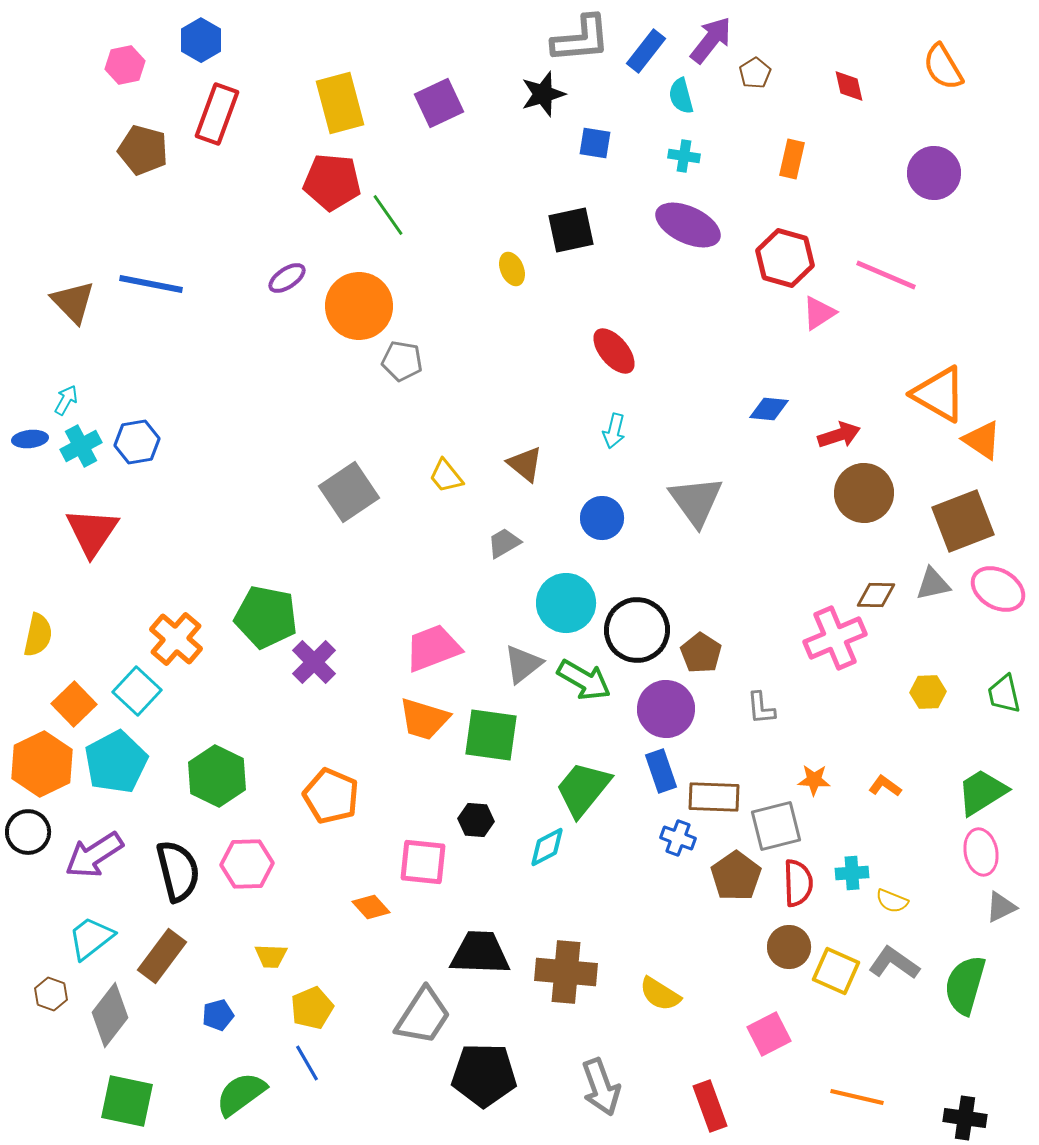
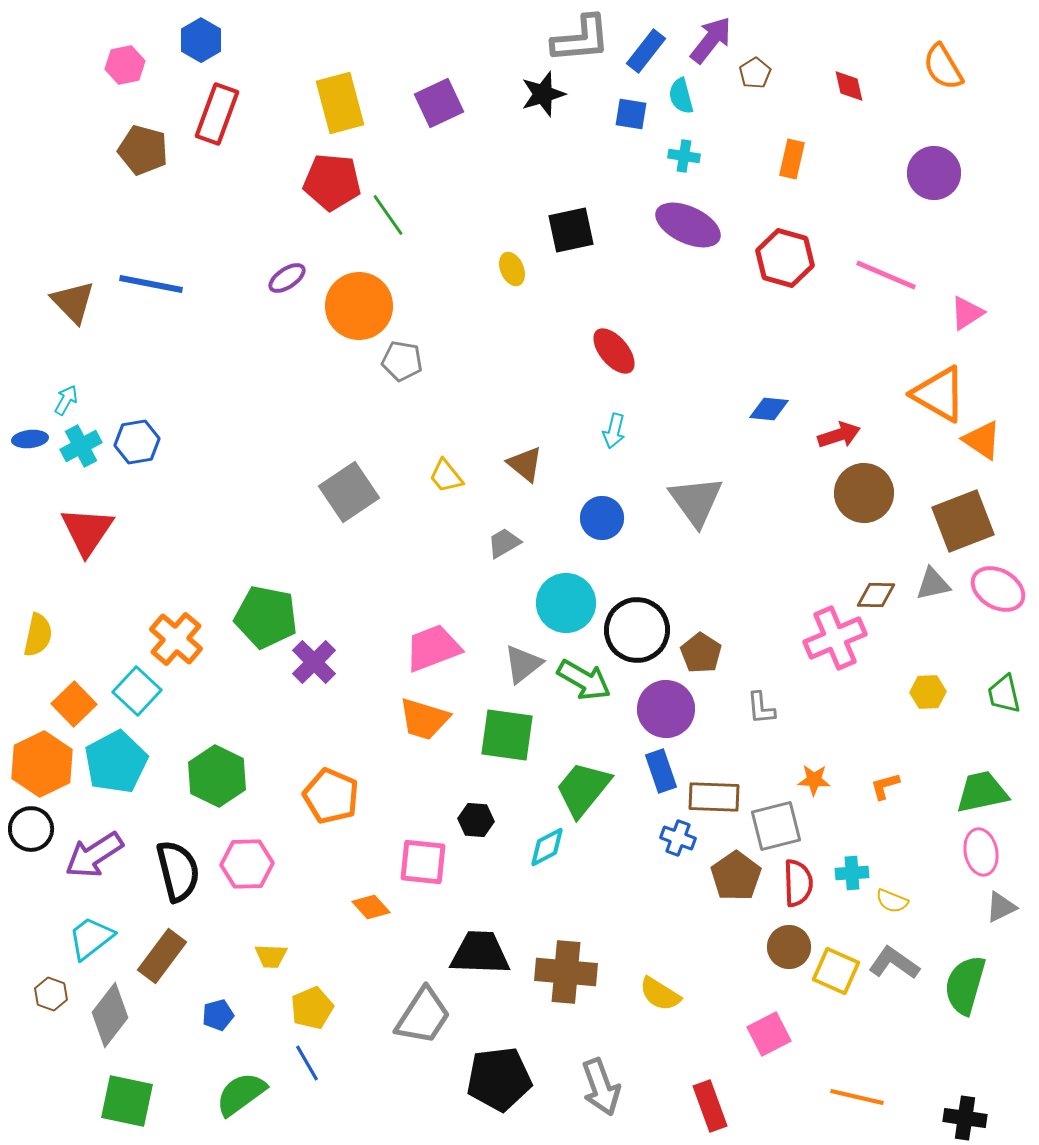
blue square at (595, 143): moved 36 px right, 29 px up
pink triangle at (819, 313): moved 148 px right
red triangle at (92, 532): moved 5 px left, 1 px up
green square at (491, 735): moved 16 px right
orange L-shape at (885, 786): rotated 52 degrees counterclockwise
green trapezoid at (982, 792): rotated 20 degrees clockwise
black circle at (28, 832): moved 3 px right, 3 px up
black pentagon at (484, 1075): moved 15 px right, 4 px down; rotated 8 degrees counterclockwise
